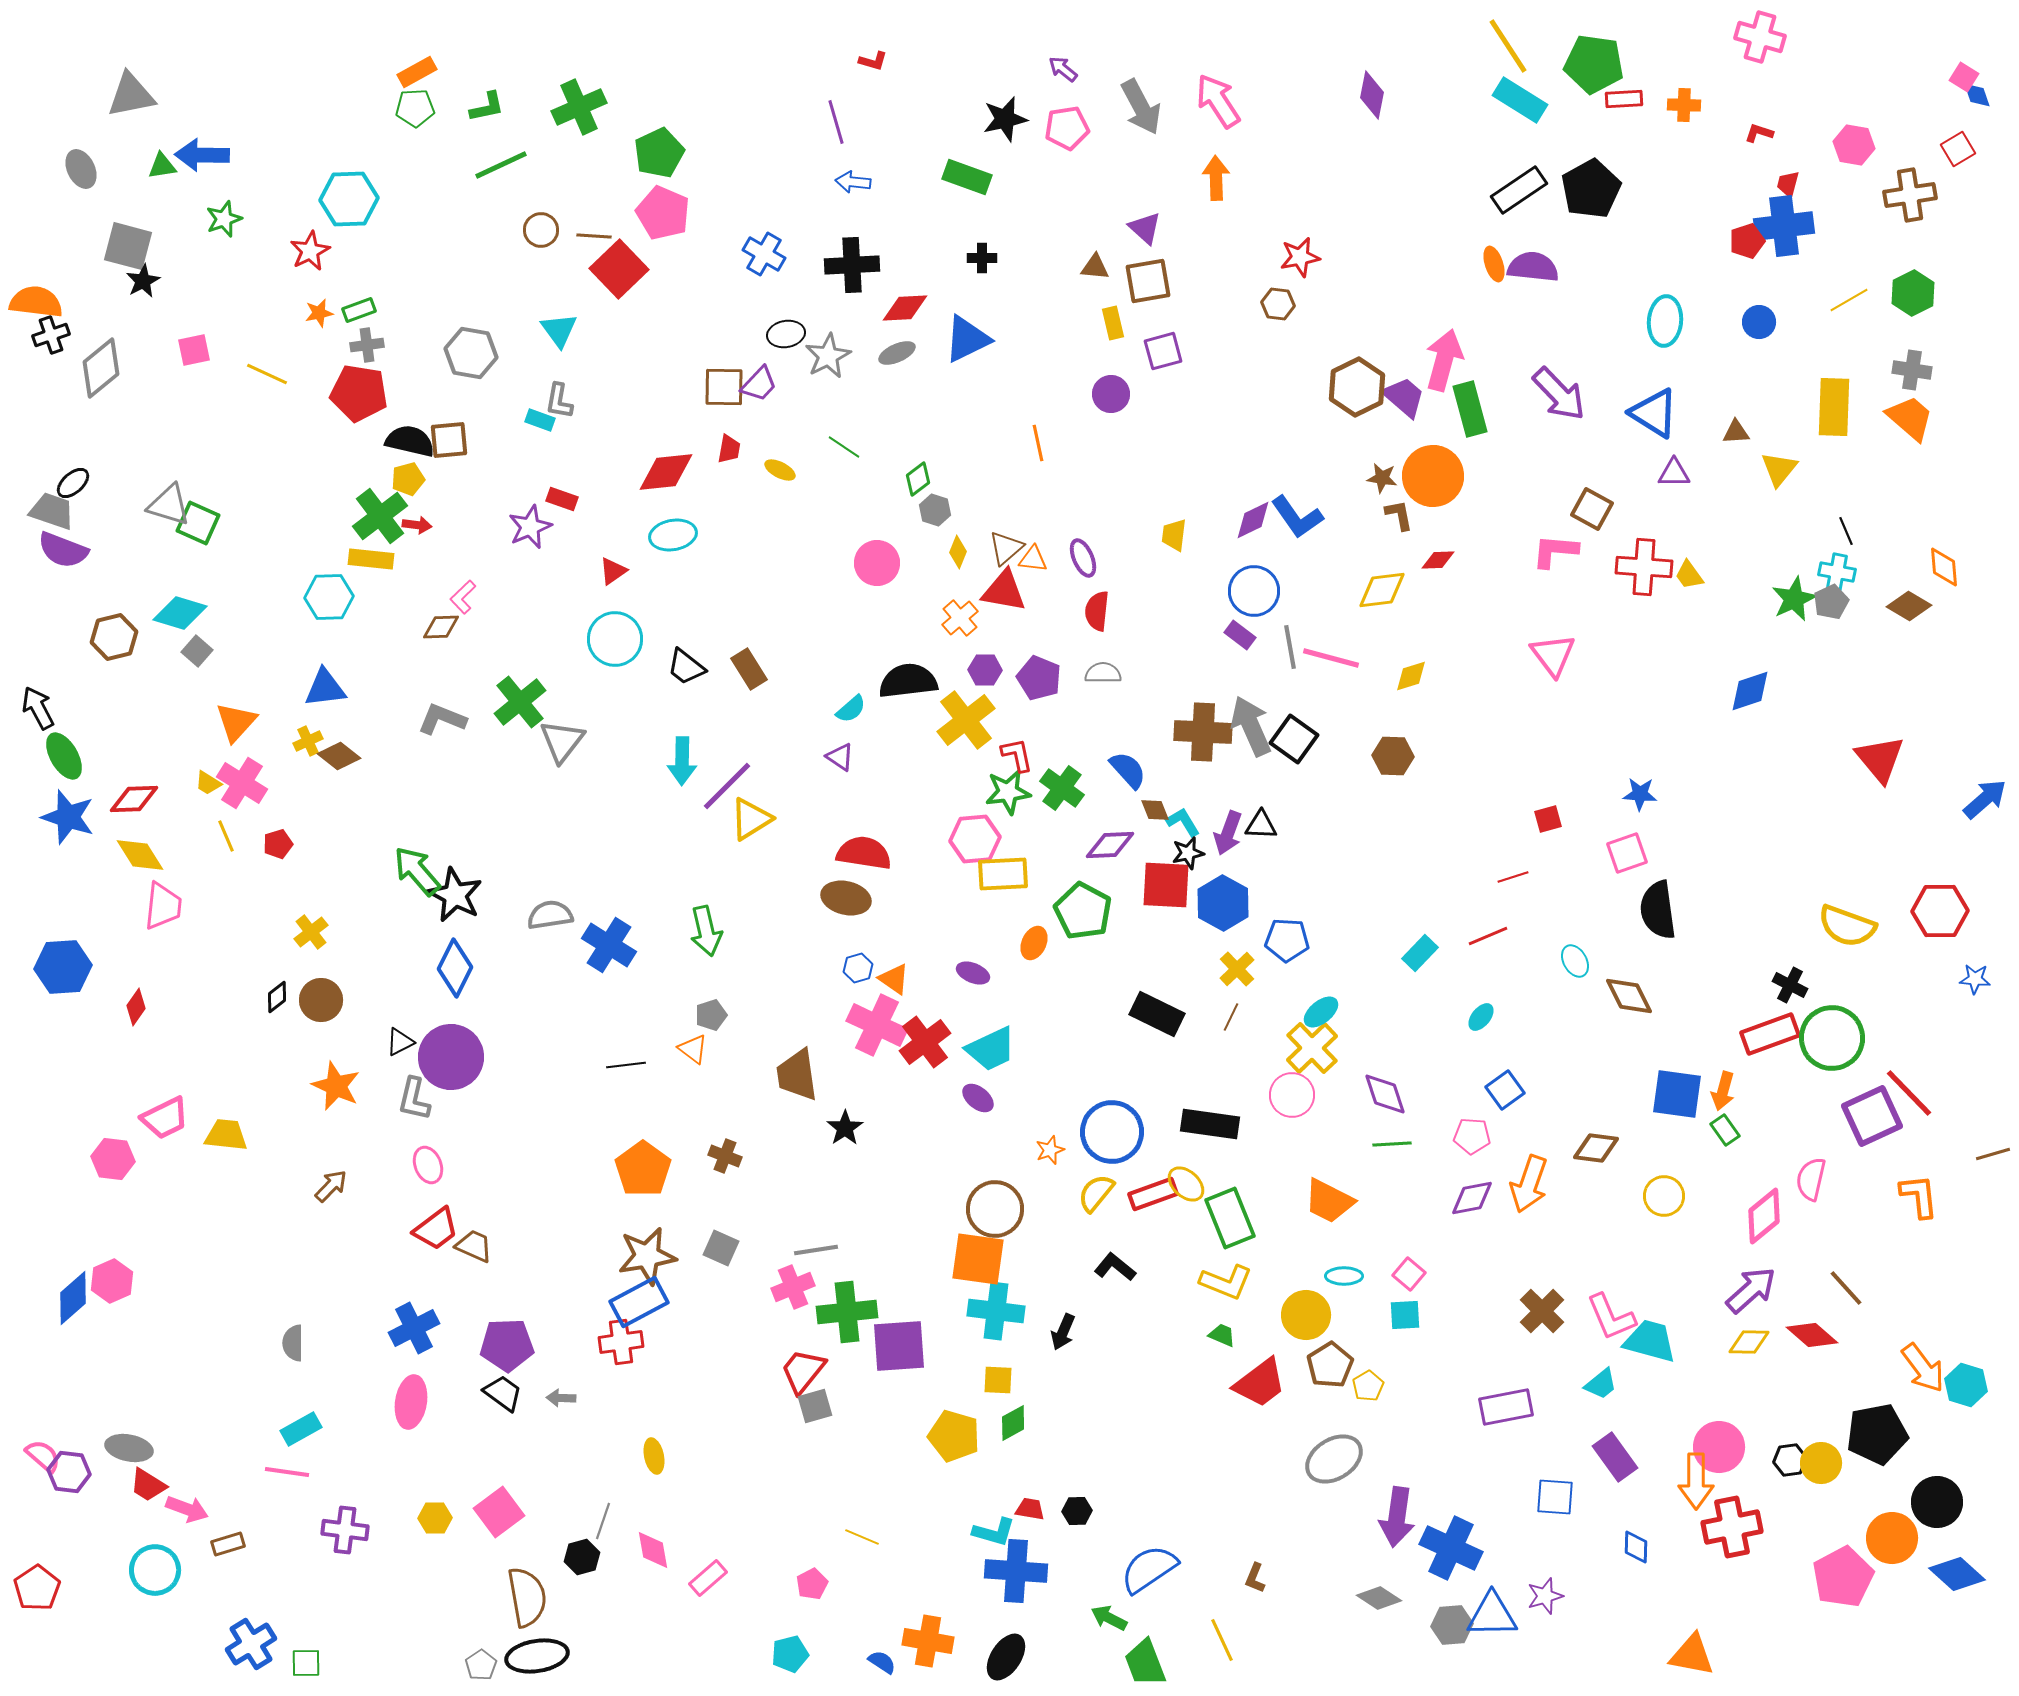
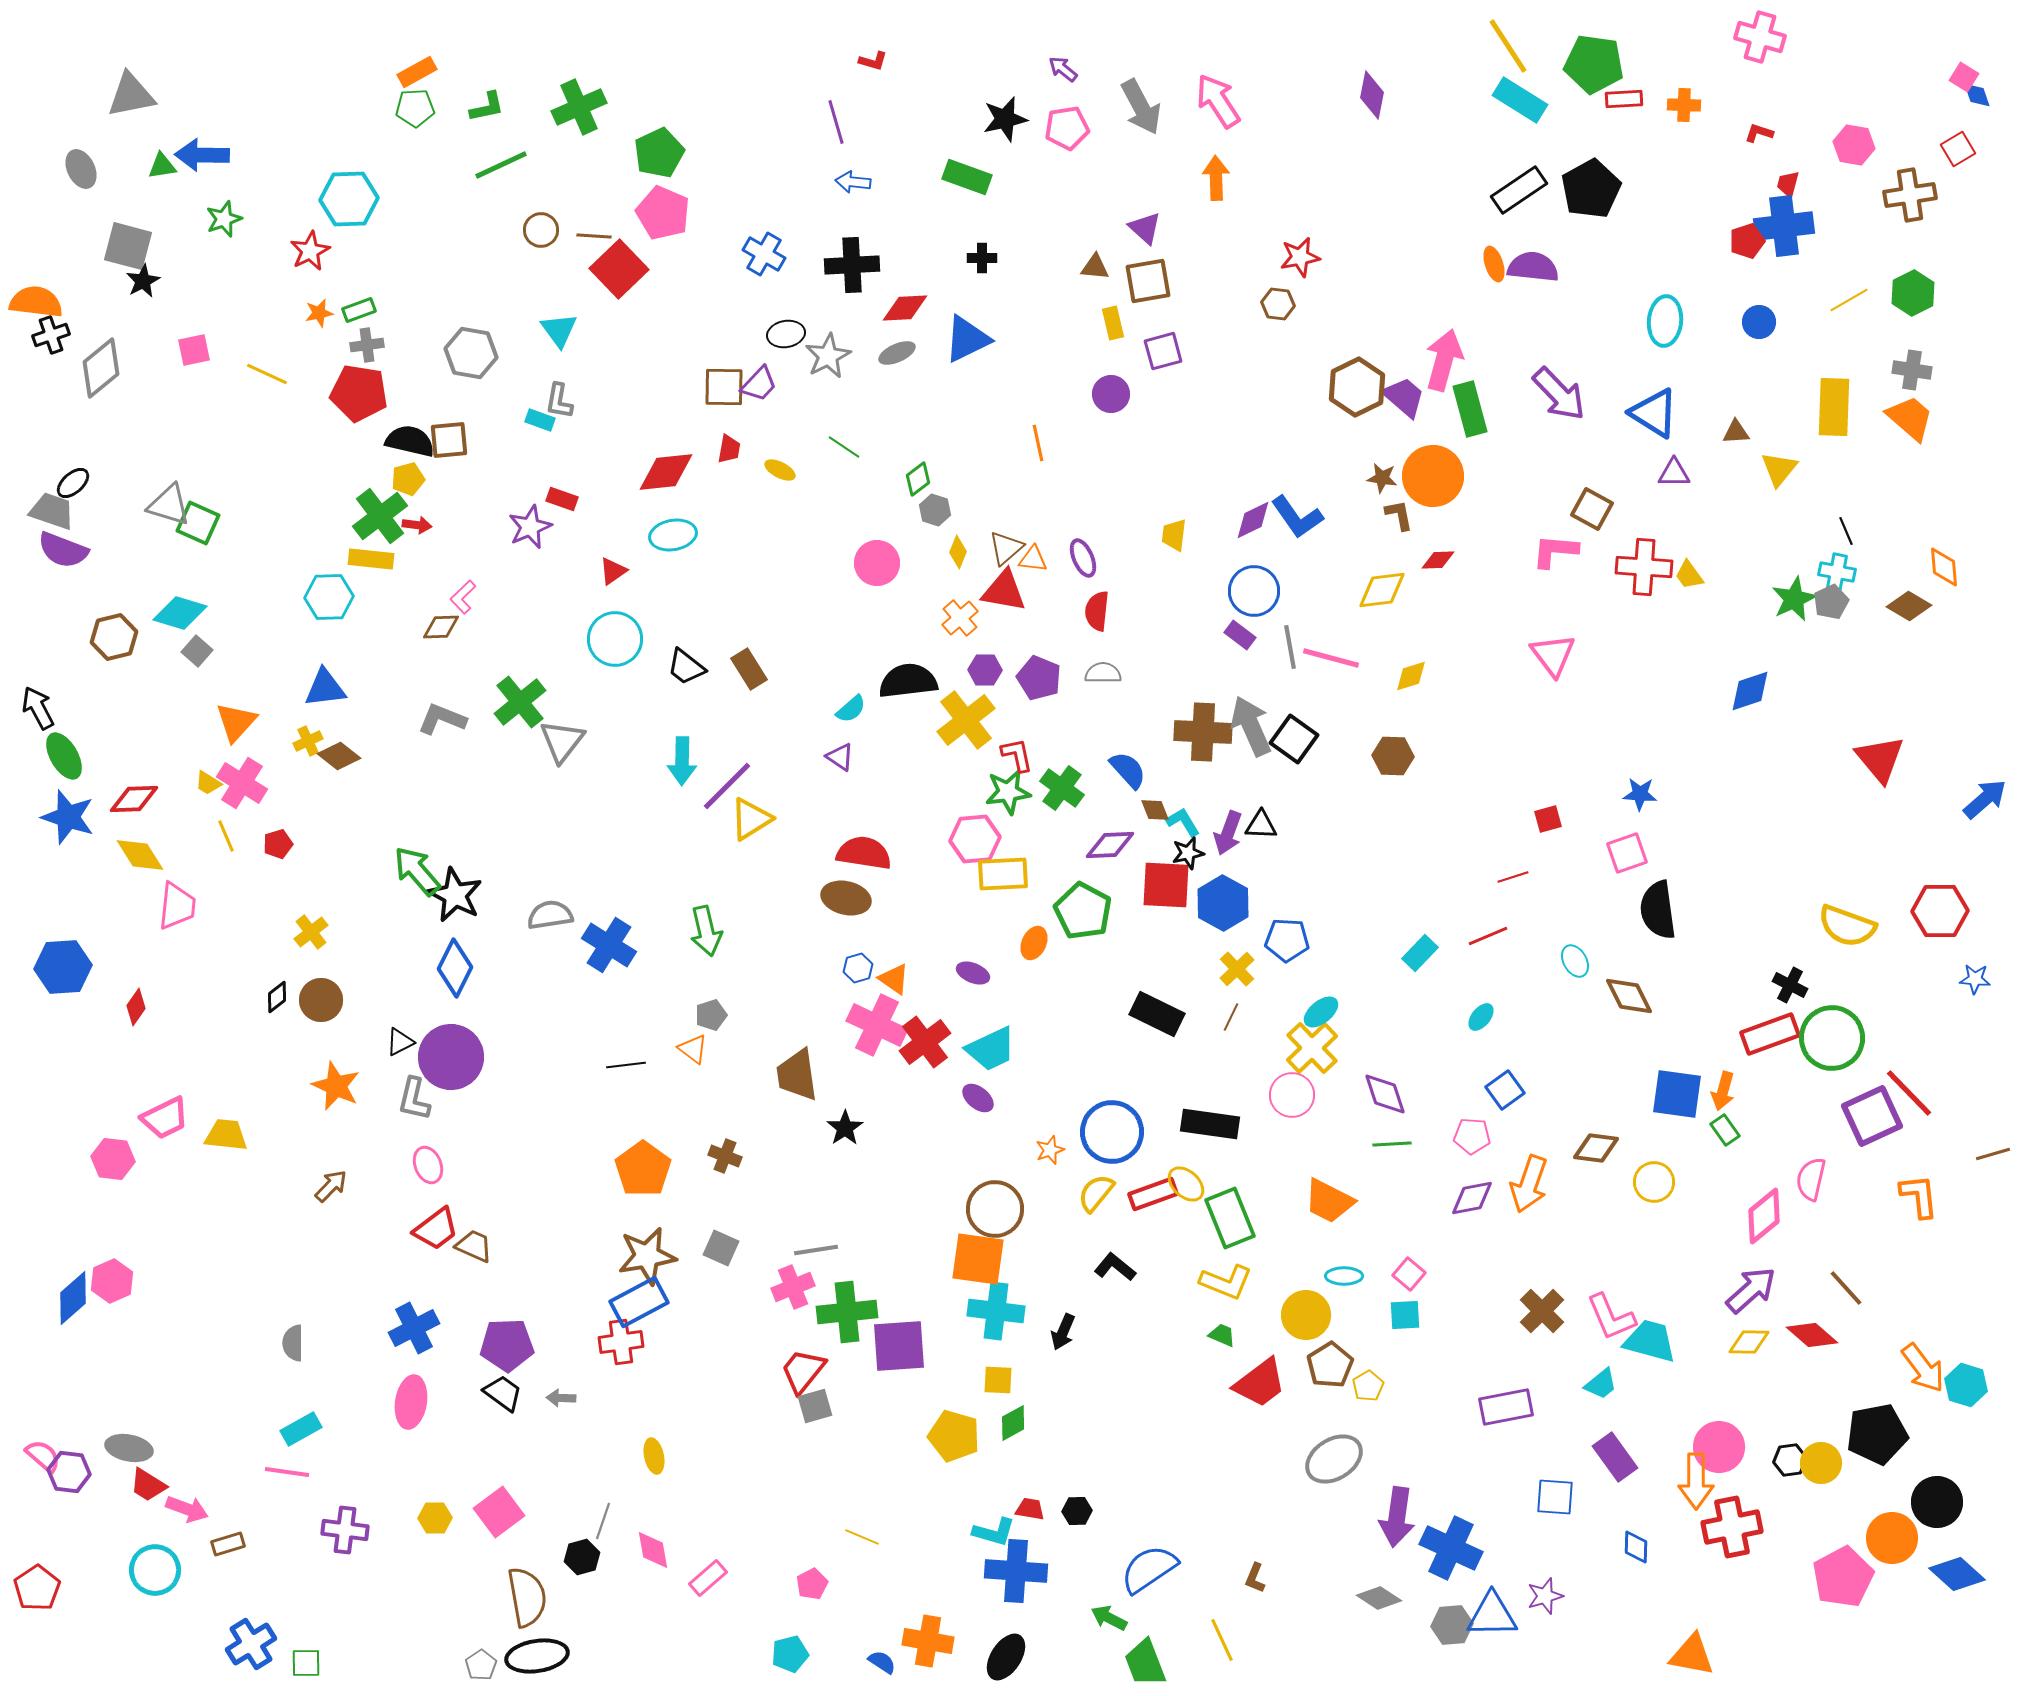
pink trapezoid at (163, 906): moved 14 px right
yellow circle at (1664, 1196): moved 10 px left, 14 px up
